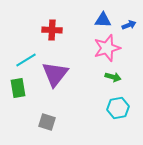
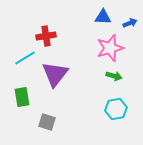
blue triangle: moved 3 px up
blue arrow: moved 1 px right, 2 px up
red cross: moved 6 px left, 6 px down; rotated 12 degrees counterclockwise
pink star: moved 3 px right
cyan line: moved 1 px left, 2 px up
green arrow: moved 1 px right, 1 px up
green rectangle: moved 4 px right, 9 px down
cyan hexagon: moved 2 px left, 1 px down
